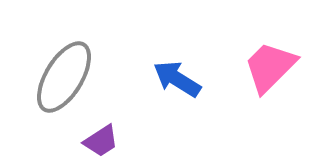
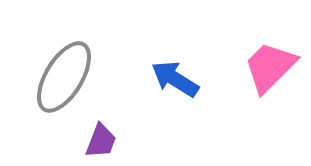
blue arrow: moved 2 px left
purple trapezoid: rotated 36 degrees counterclockwise
